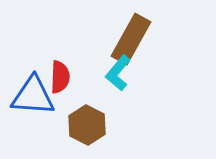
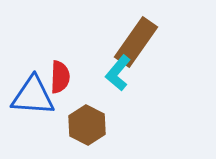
brown rectangle: moved 5 px right, 3 px down; rotated 6 degrees clockwise
